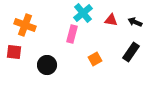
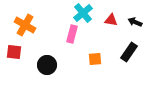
orange cross: rotated 10 degrees clockwise
black rectangle: moved 2 px left
orange square: rotated 24 degrees clockwise
